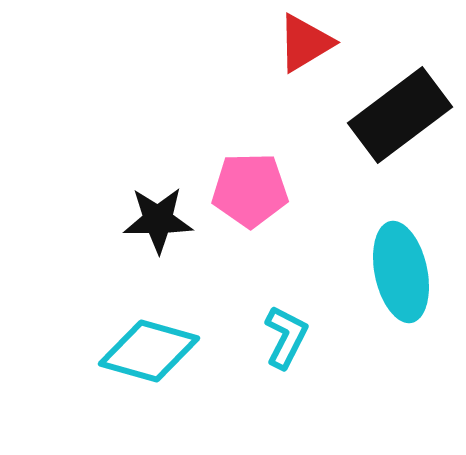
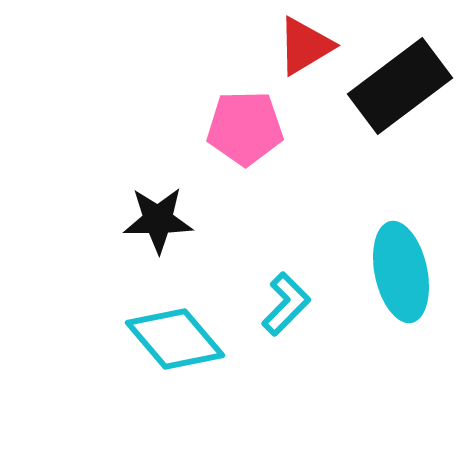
red triangle: moved 3 px down
black rectangle: moved 29 px up
pink pentagon: moved 5 px left, 62 px up
cyan L-shape: moved 33 px up; rotated 18 degrees clockwise
cyan diamond: moved 26 px right, 12 px up; rotated 34 degrees clockwise
